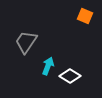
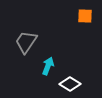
orange square: rotated 21 degrees counterclockwise
white diamond: moved 8 px down
